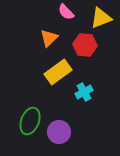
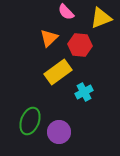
red hexagon: moved 5 px left
